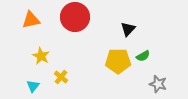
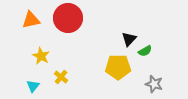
red circle: moved 7 px left, 1 px down
black triangle: moved 1 px right, 10 px down
green semicircle: moved 2 px right, 5 px up
yellow pentagon: moved 6 px down
gray star: moved 4 px left
